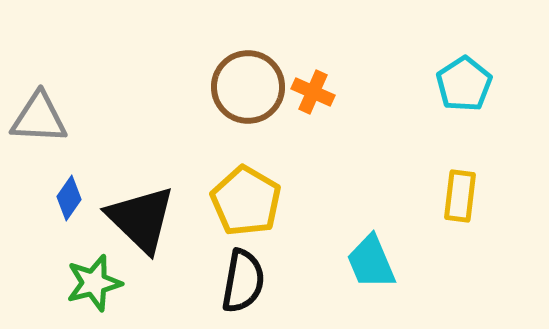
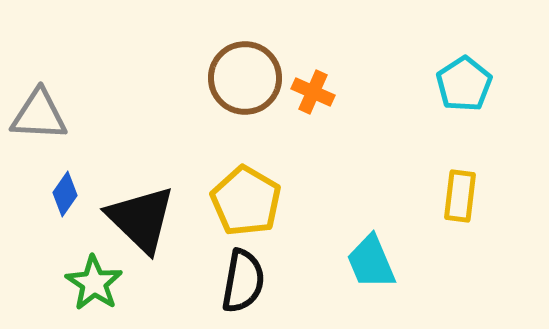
brown circle: moved 3 px left, 9 px up
gray triangle: moved 3 px up
blue diamond: moved 4 px left, 4 px up
green star: rotated 24 degrees counterclockwise
